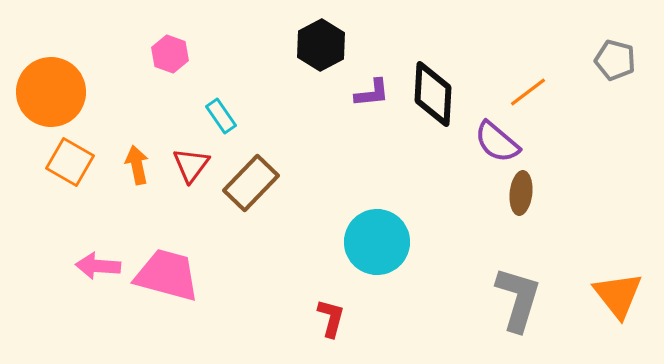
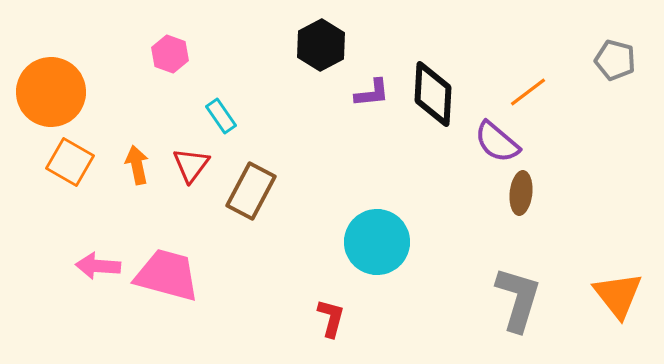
brown rectangle: moved 8 px down; rotated 16 degrees counterclockwise
